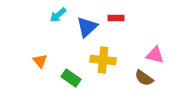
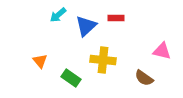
blue triangle: moved 1 px left, 1 px up
pink triangle: moved 7 px right, 4 px up
